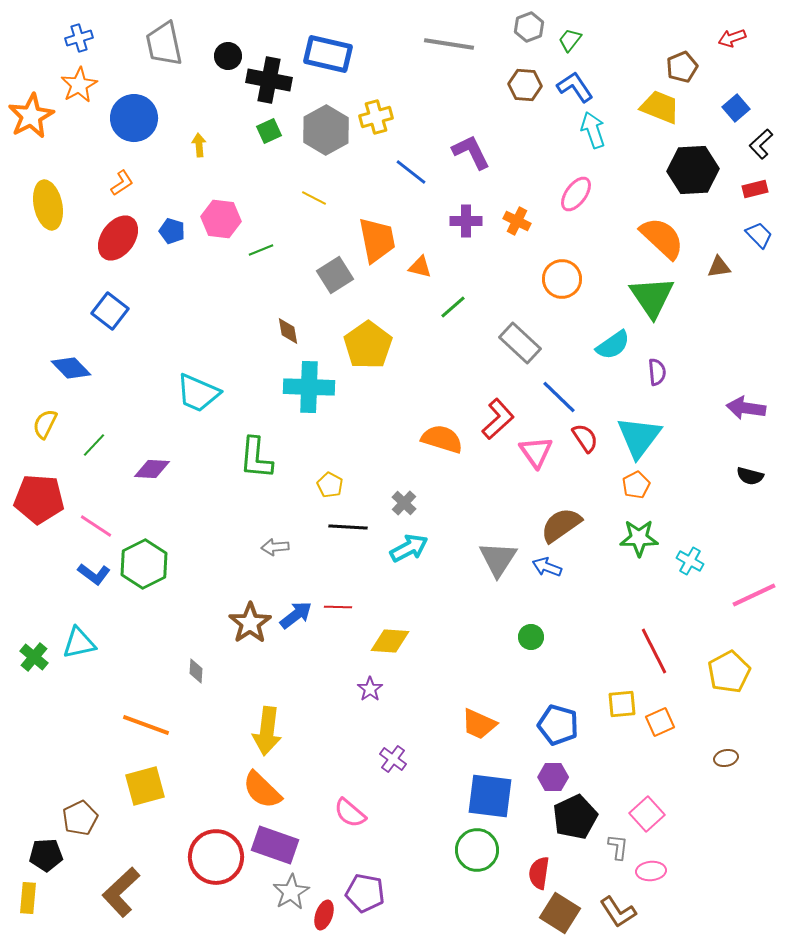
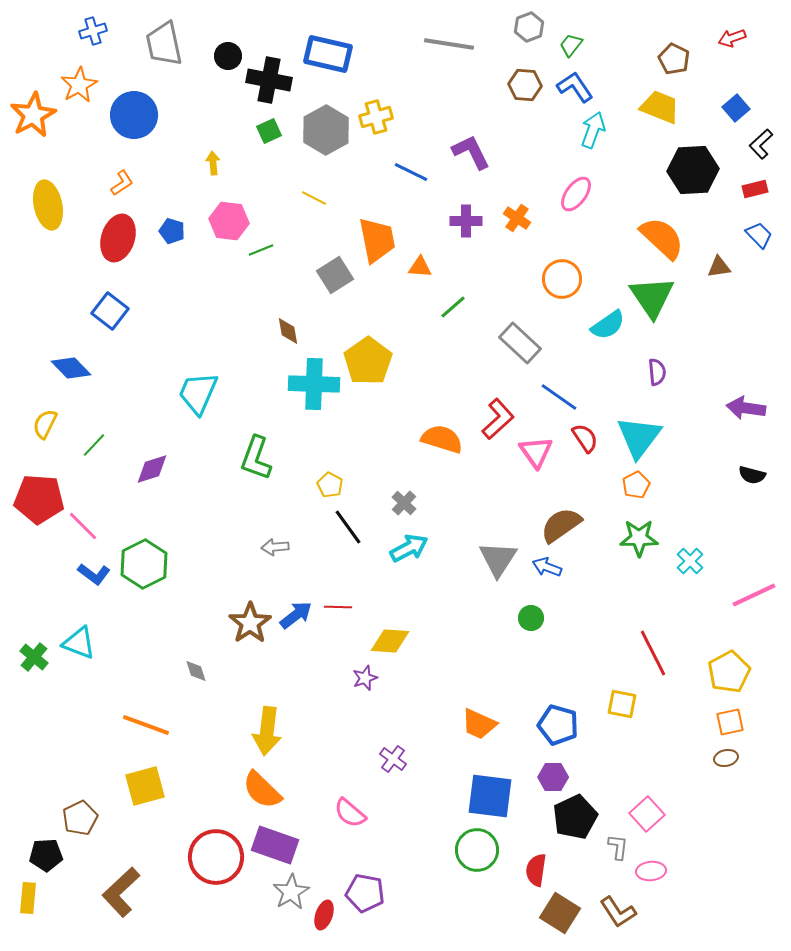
blue cross at (79, 38): moved 14 px right, 7 px up
green trapezoid at (570, 40): moved 1 px right, 5 px down
brown pentagon at (682, 67): moved 8 px left, 8 px up; rotated 24 degrees counterclockwise
orange star at (31, 116): moved 2 px right, 1 px up
blue circle at (134, 118): moved 3 px up
cyan arrow at (593, 130): rotated 39 degrees clockwise
yellow arrow at (199, 145): moved 14 px right, 18 px down
blue line at (411, 172): rotated 12 degrees counterclockwise
pink hexagon at (221, 219): moved 8 px right, 2 px down
orange cross at (517, 221): moved 3 px up; rotated 8 degrees clockwise
red ellipse at (118, 238): rotated 18 degrees counterclockwise
orange triangle at (420, 267): rotated 10 degrees counterclockwise
yellow pentagon at (368, 345): moved 16 px down
cyan semicircle at (613, 345): moved 5 px left, 20 px up
cyan cross at (309, 387): moved 5 px right, 3 px up
cyan trapezoid at (198, 393): rotated 90 degrees clockwise
blue line at (559, 397): rotated 9 degrees counterclockwise
green L-shape at (256, 458): rotated 15 degrees clockwise
purple diamond at (152, 469): rotated 21 degrees counterclockwise
black semicircle at (750, 476): moved 2 px right, 1 px up
pink line at (96, 526): moved 13 px left; rotated 12 degrees clockwise
black line at (348, 527): rotated 51 degrees clockwise
cyan cross at (690, 561): rotated 16 degrees clockwise
green circle at (531, 637): moved 19 px up
cyan triangle at (79, 643): rotated 33 degrees clockwise
red line at (654, 651): moved 1 px left, 2 px down
gray diamond at (196, 671): rotated 20 degrees counterclockwise
purple star at (370, 689): moved 5 px left, 11 px up; rotated 15 degrees clockwise
yellow square at (622, 704): rotated 16 degrees clockwise
orange square at (660, 722): moved 70 px right; rotated 12 degrees clockwise
red semicircle at (539, 873): moved 3 px left, 3 px up
